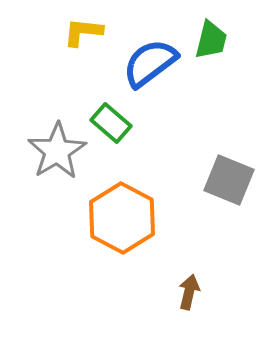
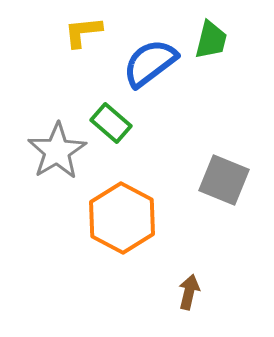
yellow L-shape: rotated 12 degrees counterclockwise
gray square: moved 5 px left
